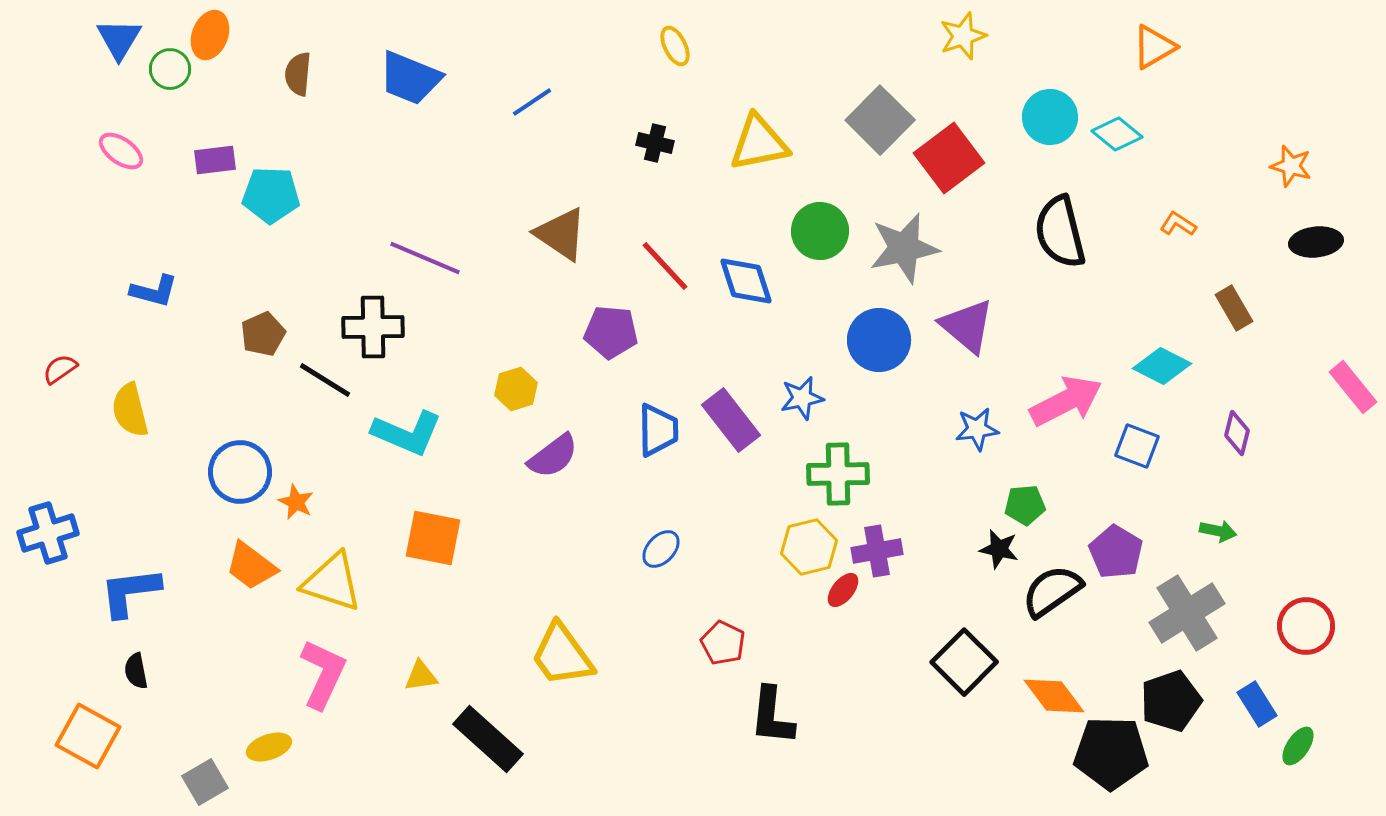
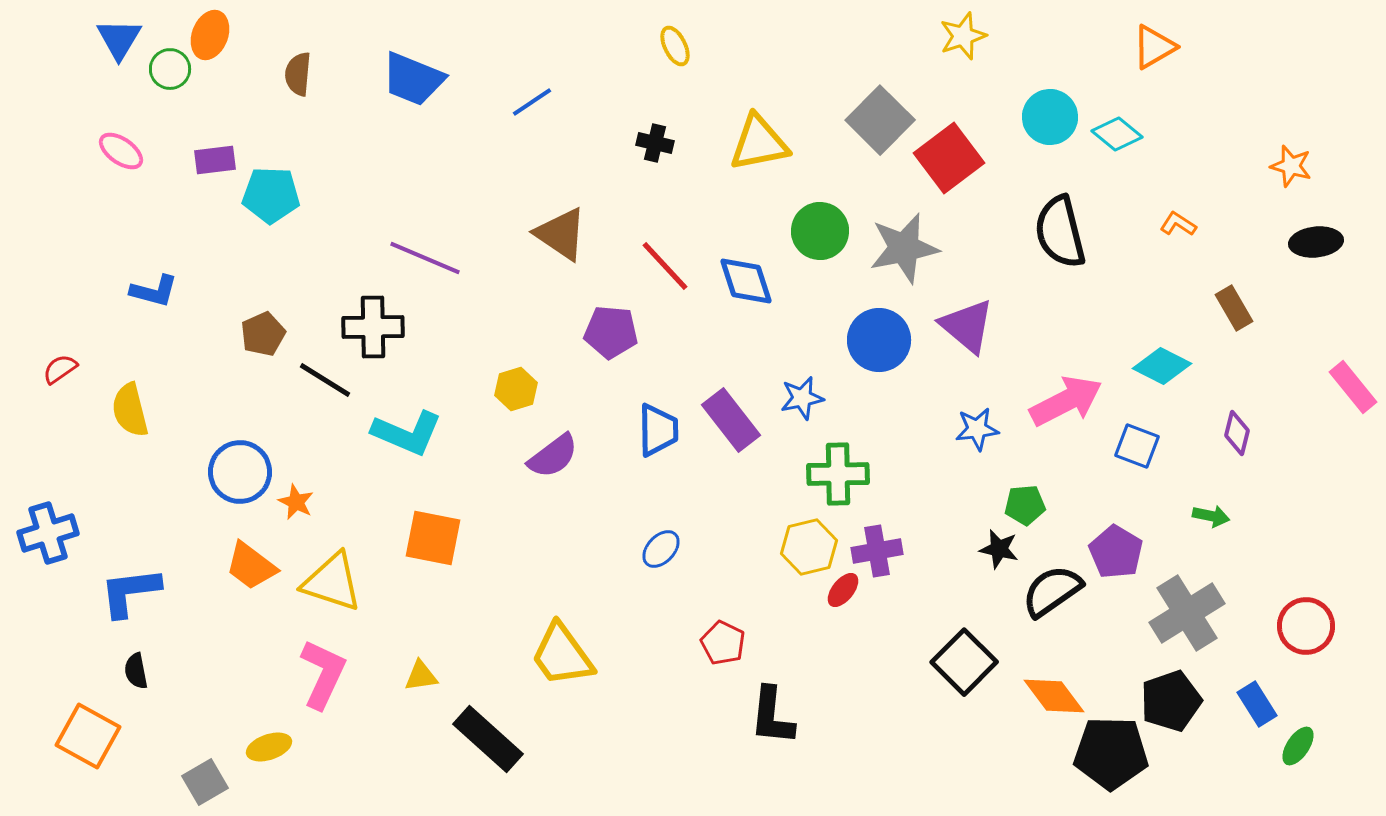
blue trapezoid at (410, 78): moved 3 px right, 1 px down
green arrow at (1218, 531): moved 7 px left, 15 px up
